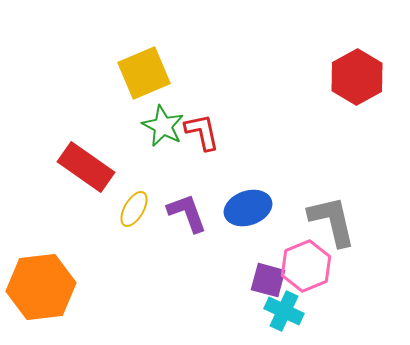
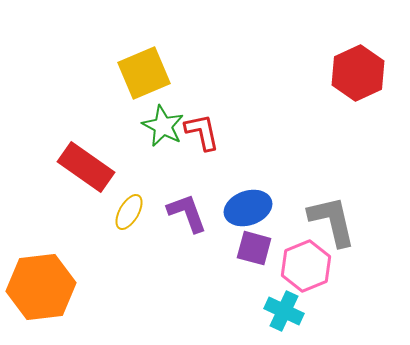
red hexagon: moved 1 px right, 4 px up; rotated 4 degrees clockwise
yellow ellipse: moved 5 px left, 3 px down
purple square: moved 14 px left, 32 px up
